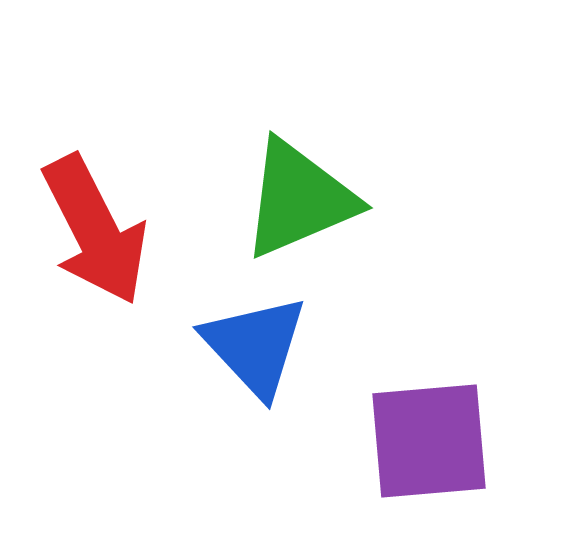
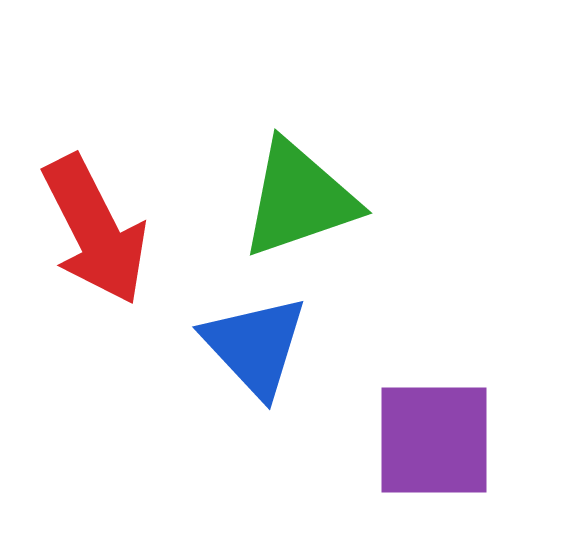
green triangle: rotated 4 degrees clockwise
purple square: moved 5 px right, 1 px up; rotated 5 degrees clockwise
